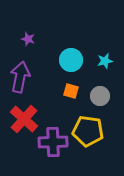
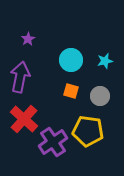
purple star: rotated 24 degrees clockwise
purple cross: rotated 32 degrees counterclockwise
